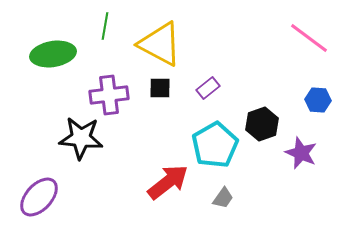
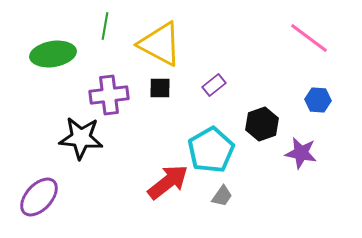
purple rectangle: moved 6 px right, 3 px up
cyan pentagon: moved 4 px left, 5 px down
purple star: rotated 12 degrees counterclockwise
gray trapezoid: moved 1 px left, 2 px up
